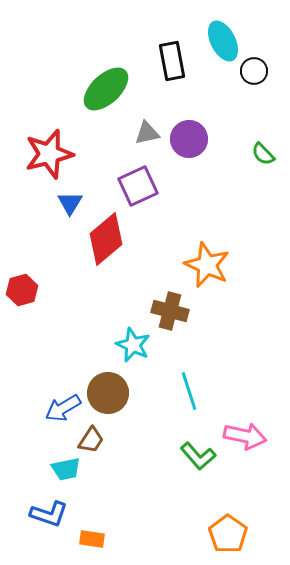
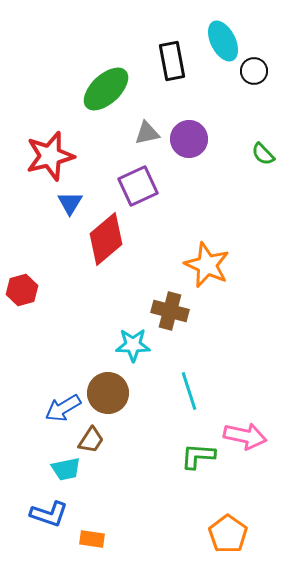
red star: moved 1 px right, 2 px down
cyan star: rotated 24 degrees counterclockwise
green L-shape: rotated 135 degrees clockwise
